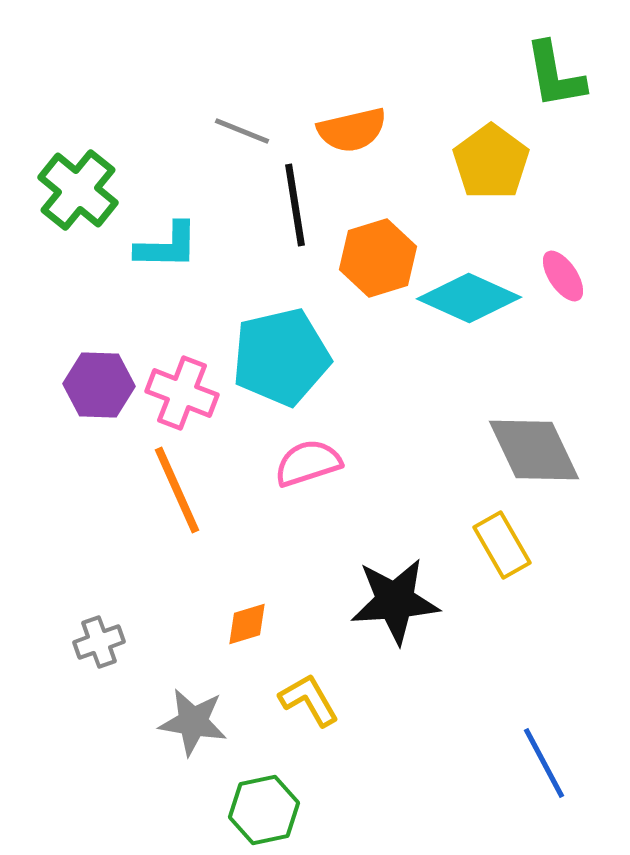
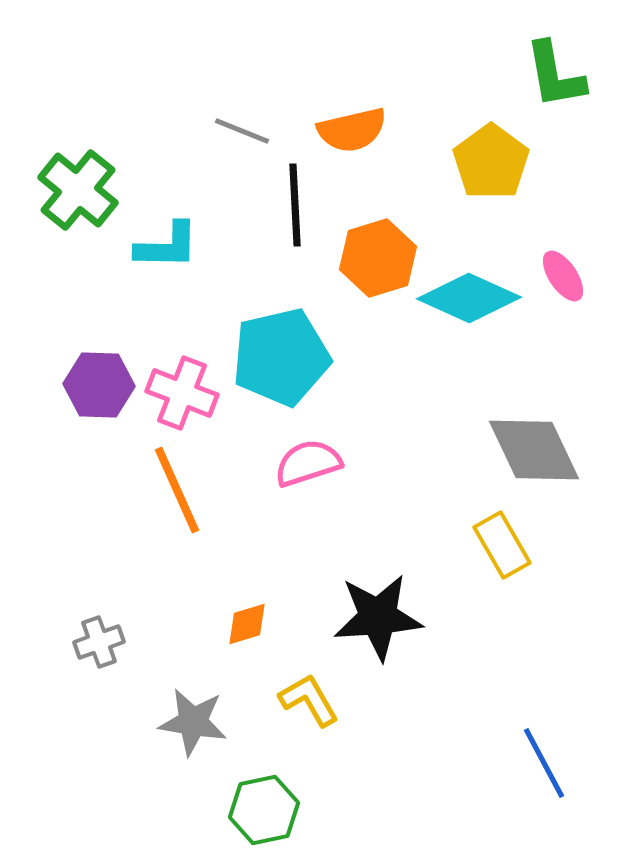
black line: rotated 6 degrees clockwise
black star: moved 17 px left, 16 px down
